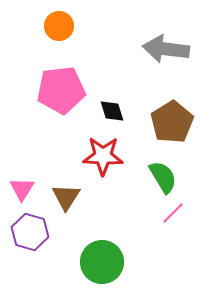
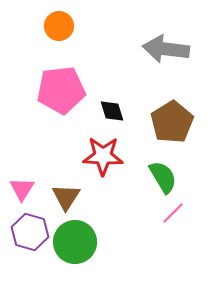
green circle: moved 27 px left, 20 px up
